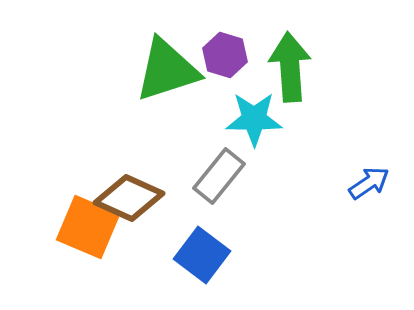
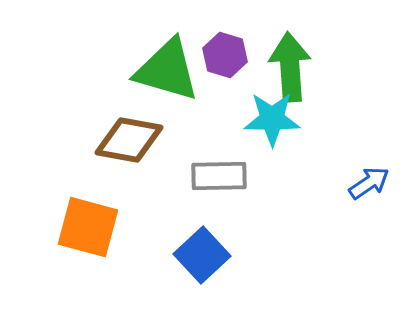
green triangle: rotated 34 degrees clockwise
cyan star: moved 18 px right
gray rectangle: rotated 50 degrees clockwise
brown diamond: moved 58 px up; rotated 14 degrees counterclockwise
orange square: rotated 8 degrees counterclockwise
blue square: rotated 10 degrees clockwise
